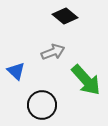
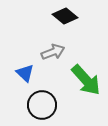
blue triangle: moved 9 px right, 2 px down
